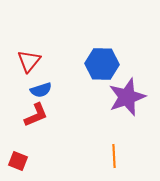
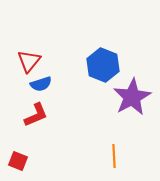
blue hexagon: moved 1 px right, 1 px down; rotated 20 degrees clockwise
blue semicircle: moved 6 px up
purple star: moved 5 px right; rotated 9 degrees counterclockwise
